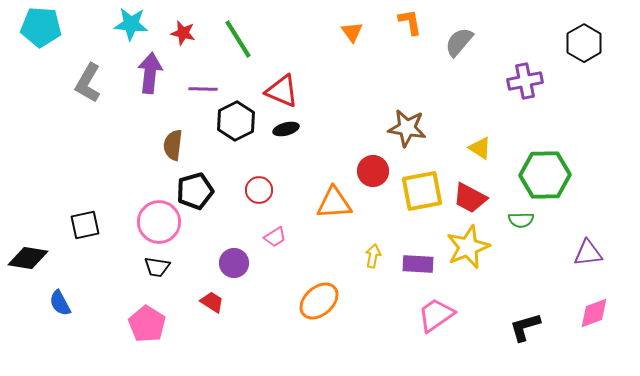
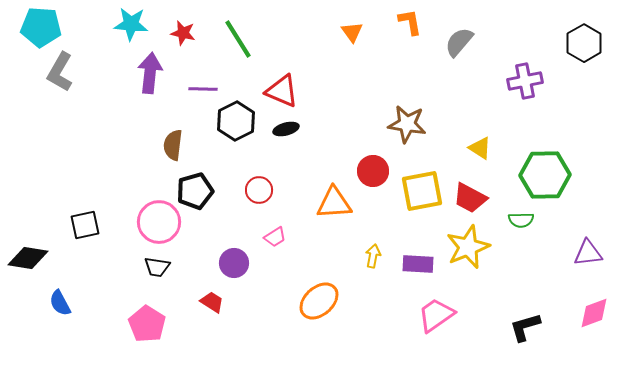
gray L-shape at (88, 83): moved 28 px left, 11 px up
brown star at (407, 128): moved 4 px up
